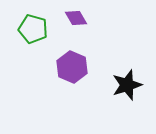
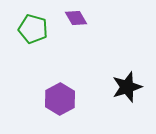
purple hexagon: moved 12 px left, 32 px down; rotated 8 degrees clockwise
black star: moved 2 px down
